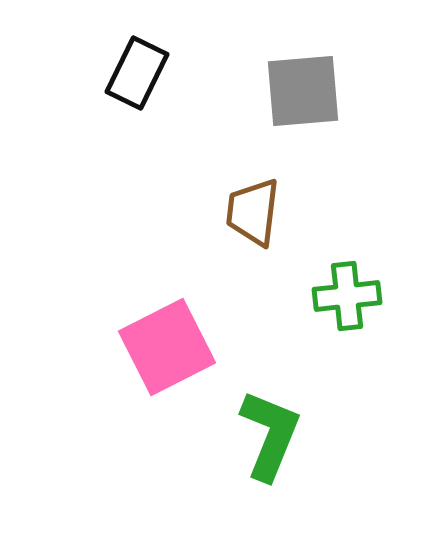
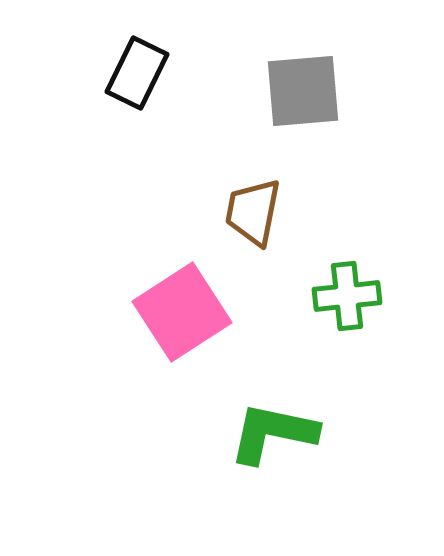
brown trapezoid: rotated 4 degrees clockwise
pink square: moved 15 px right, 35 px up; rotated 6 degrees counterclockwise
green L-shape: moved 3 px right, 2 px up; rotated 100 degrees counterclockwise
